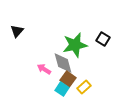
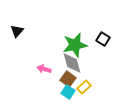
gray diamond: moved 9 px right
pink arrow: rotated 16 degrees counterclockwise
cyan square: moved 6 px right, 3 px down
